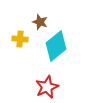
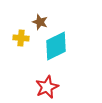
yellow cross: moved 1 px right, 1 px up
cyan diamond: rotated 12 degrees clockwise
